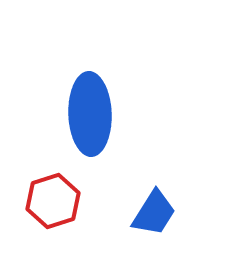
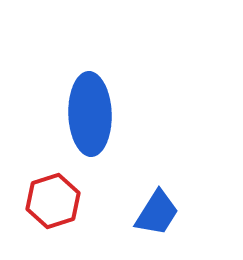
blue trapezoid: moved 3 px right
